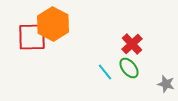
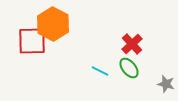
red square: moved 4 px down
cyan line: moved 5 px left, 1 px up; rotated 24 degrees counterclockwise
